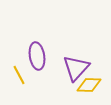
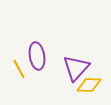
yellow line: moved 6 px up
